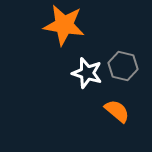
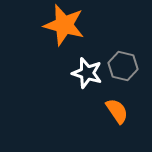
orange star: rotated 6 degrees clockwise
orange semicircle: rotated 16 degrees clockwise
